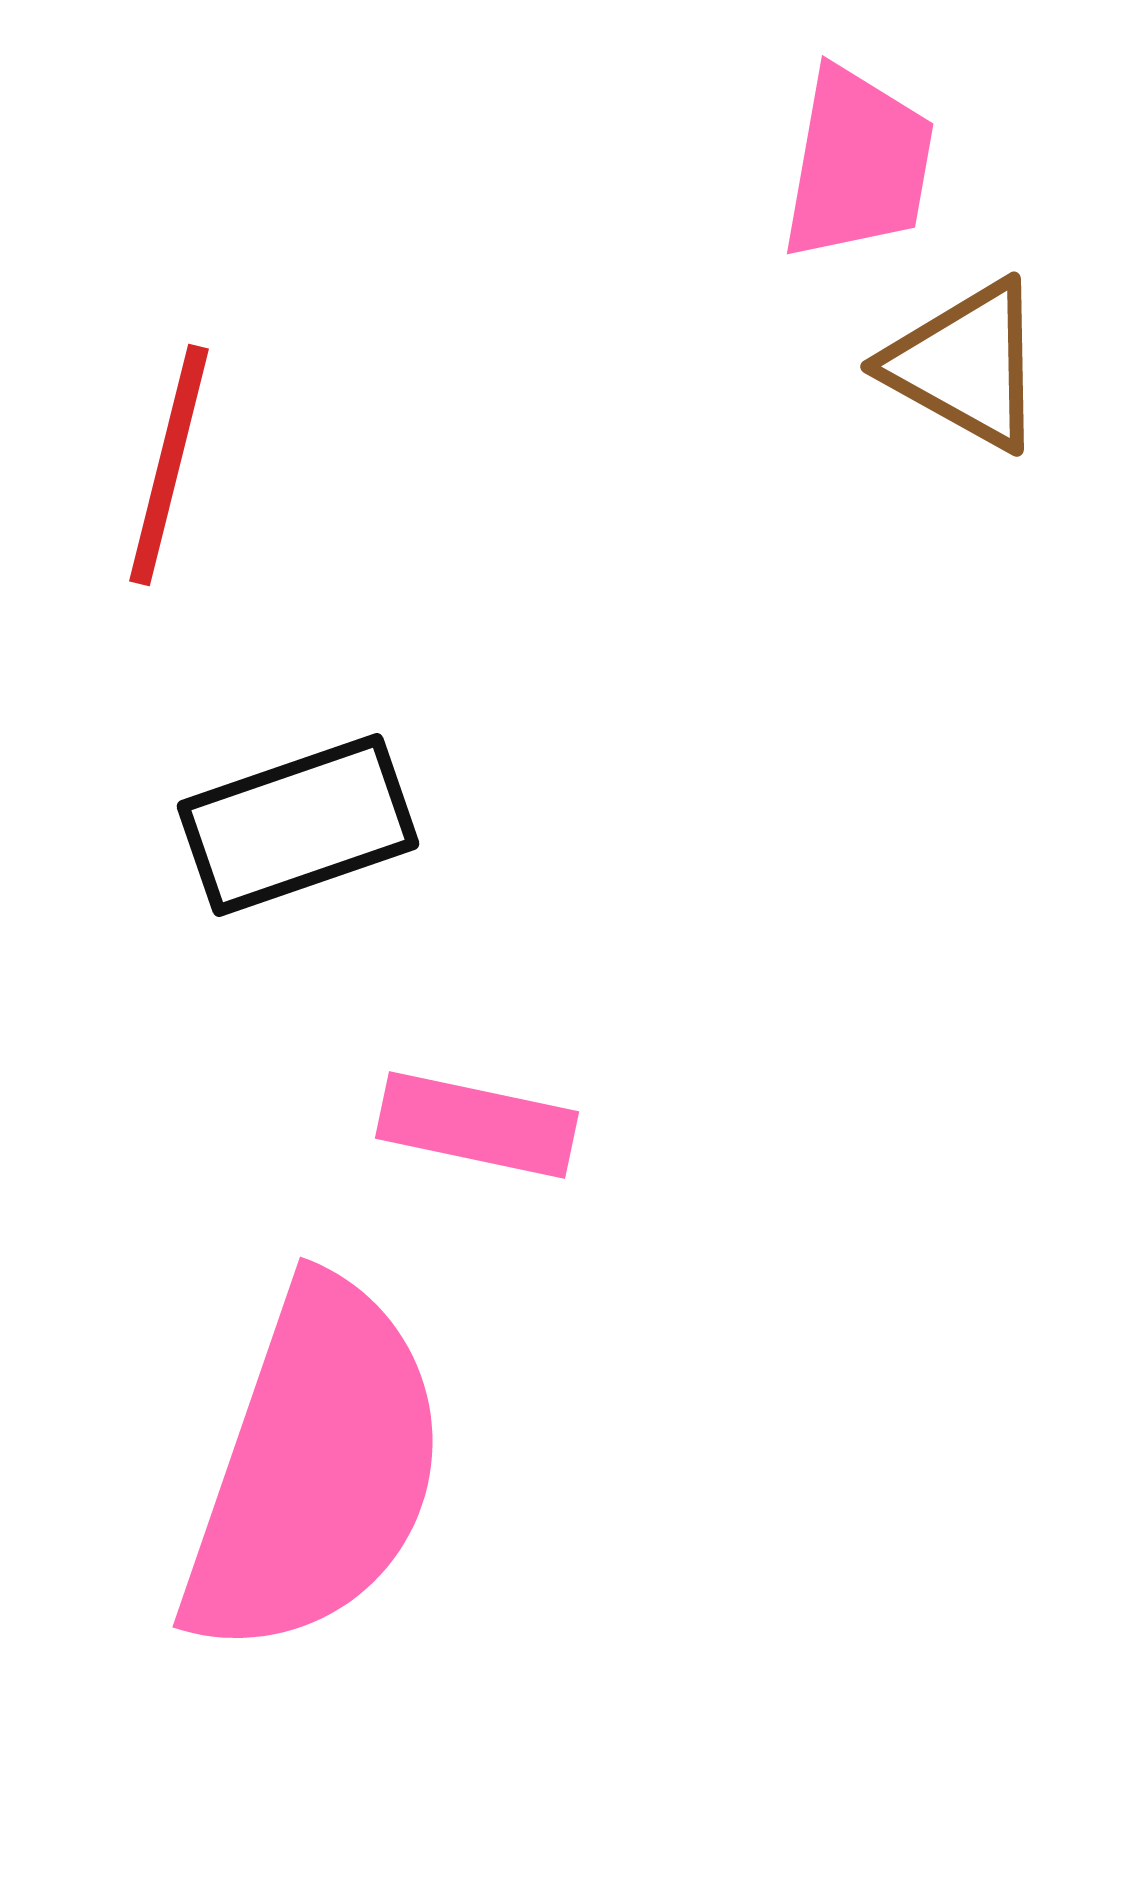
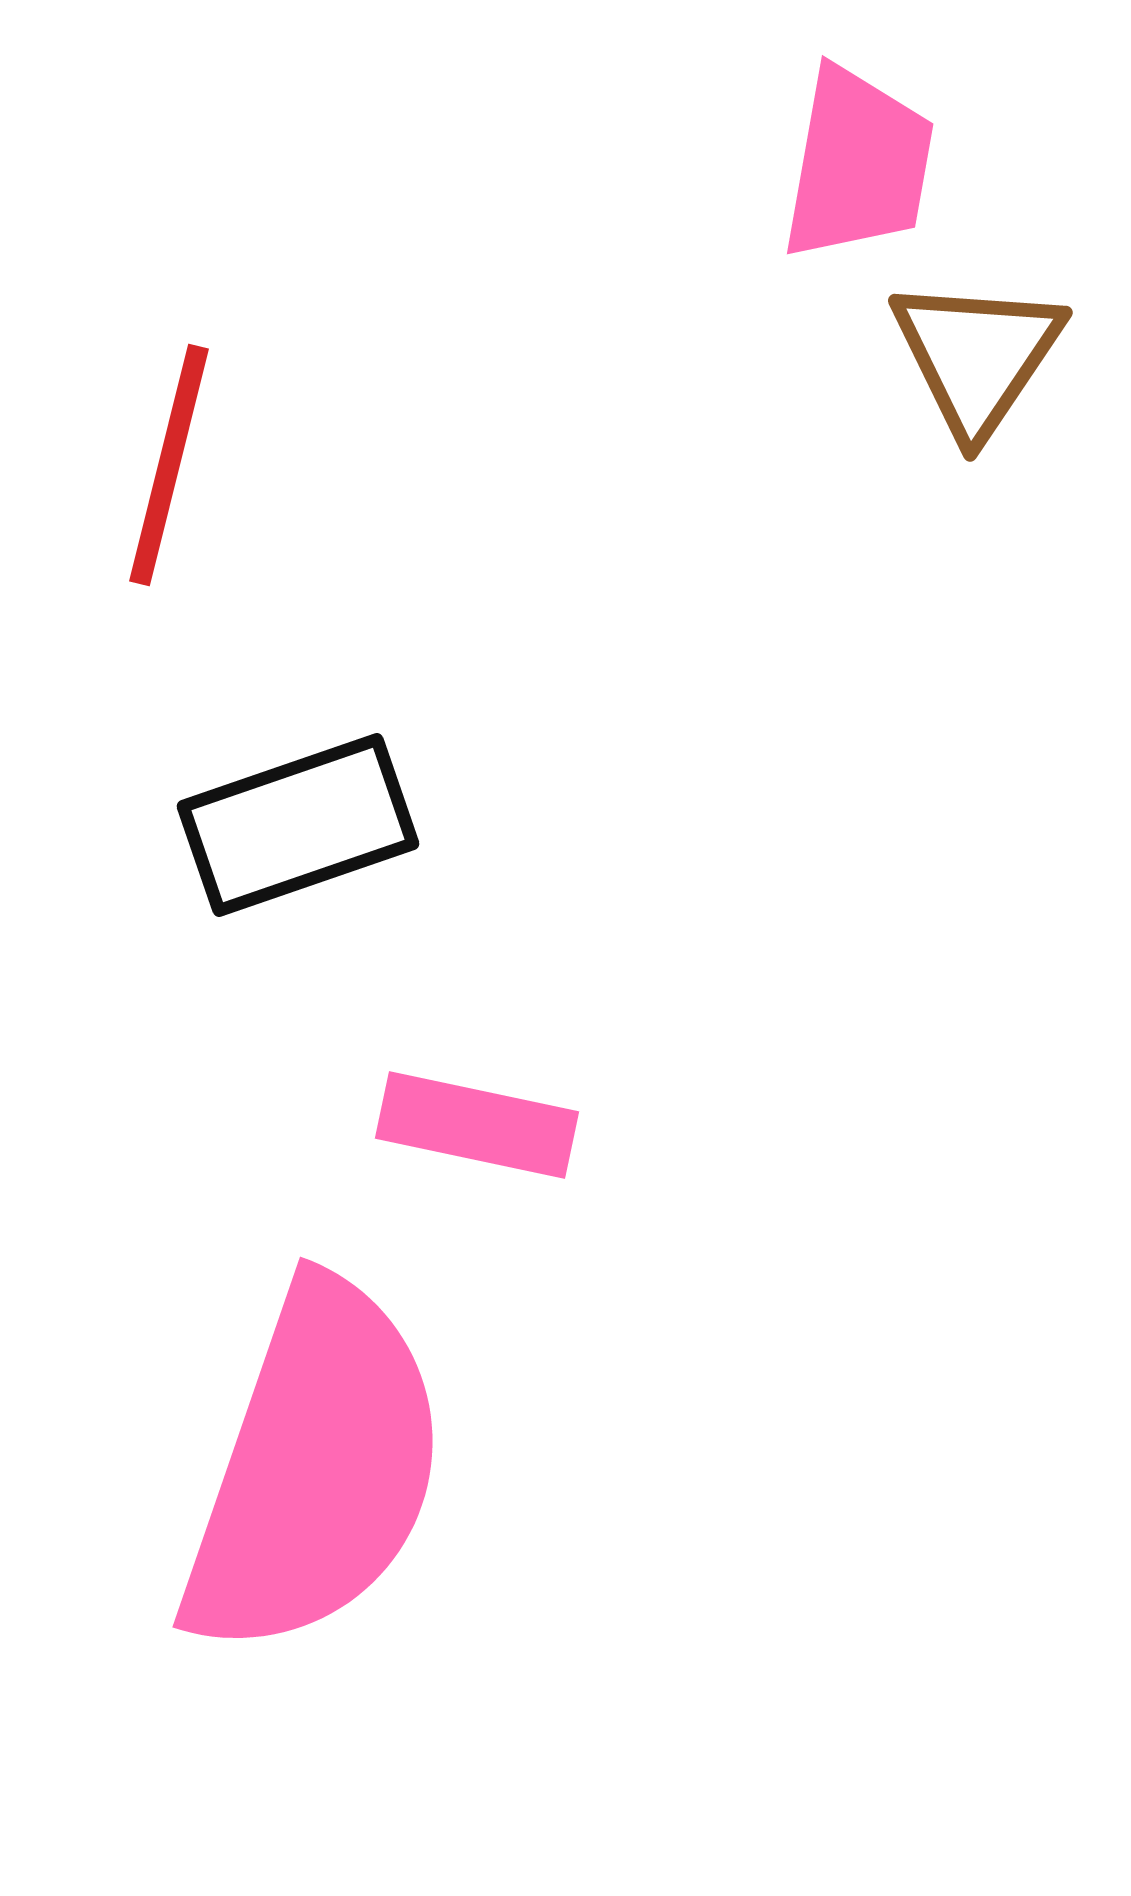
brown triangle: moved 11 px right, 9 px up; rotated 35 degrees clockwise
